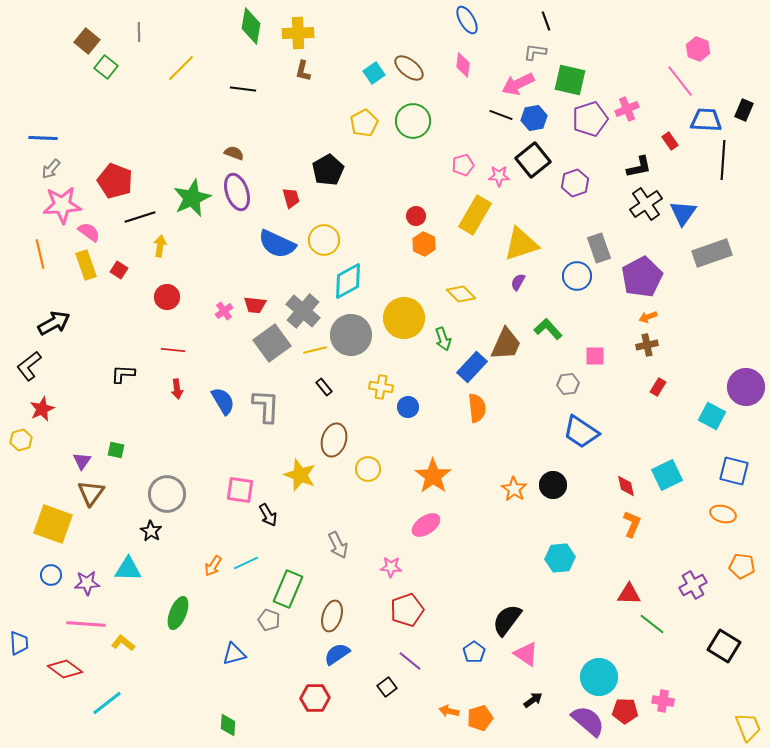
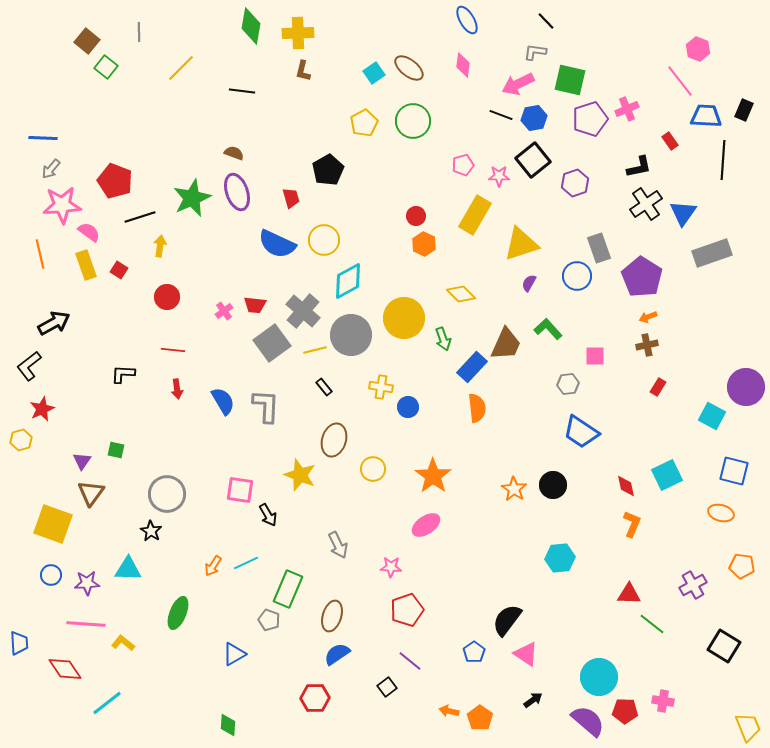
black line at (546, 21): rotated 24 degrees counterclockwise
black line at (243, 89): moved 1 px left, 2 px down
blue trapezoid at (706, 120): moved 4 px up
purple pentagon at (642, 277): rotated 12 degrees counterclockwise
purple semicircle at (518, 282): moved 11 px right, 1 px down
yellow circle at (368, 469): moved 5 px right
orange ellipse at (723, 514): moved 2 px left, 1 px up
blue triangle at (234, 654): rotated 15 degrees counterclockwise
red diamond at (65, 669): rotated 20 degrees clockwise
orange pentagon at (480, 718): rotated 20 degrees counterclockwise
